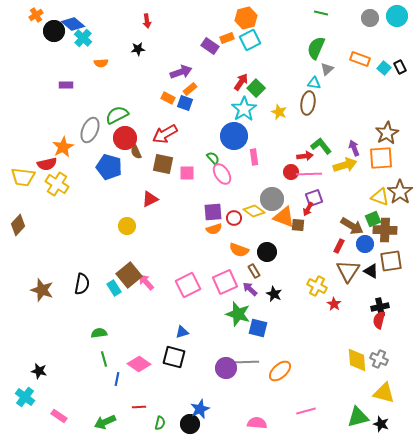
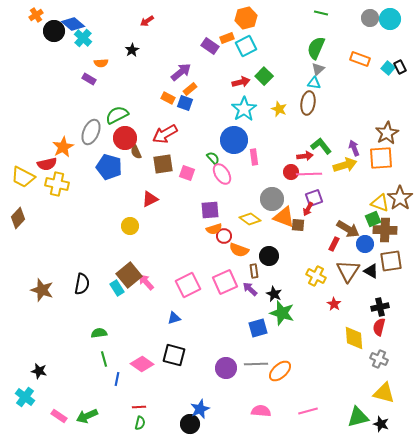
cyan circle at (397, 16): moved 7 px left, 3 px down
red arrow at (147, 21): rotated 64 degrees clockwise
cyan square at (250, 40): moved 4 px left, 6 px down
black star at (138, 49): moved 6 px left, 1 px down; rotated 24 degrees counterclockwise
cyan square at (384, 68): moved 4 px right
gray triangle at (327, 69): moved 9 px left
purple arrow at (181, 72): rotated 20 degrees counterclockwise
red arrow at (241, 82): rotated 42 degrees clockwise
purple rectangle at (66, 85): moved 23 px right, 6 px up; rotated 32 degrees clockwise
green square at (256, 88): moved 8 px right, 12 px up
yellow star at (279, 112): moved 3 px up
gray ellipse at (90, 130): moved 1 px right, 2 px down
blue circle at (234, 136): moved 4 px down
brown square at (163, 164): rotated 20 degrees counterclockwise
pink square at (187, 173): rotated 21 degrees clockwise
yellow trapezoid at (23, 177): rotated 20 degrees clockwise
yellow cross at (57, 184): rotated 20 degrees counterclockwise
brown star at (400, 192): moved 6 px down
yellow triangle at (380, 197): moved 6 px down
yellow diamond at (254, 211): moved 4 px left, 8 px down
purple square at (213, 212): moved 3 px left, 2 px up
red circle at (234, 218): moved 10 px left, 18 px down
brown diamond at (18, 225): moved 7 px up
yellow circle at (127, 226): moved 3 px right
brown arrow at (352, 226): moved 4 px left, 3 px down
red rectangle at (339, 246): moved 5 px left, 2 px up
black circle at (267, 252): moved 2 px right, 4 px down
brown rectangle at (254, 271): rotated 24 degrees clockwise
yellow cross at (317, 286): moved 1 px left, 10 px up
cyan rectangle at (114, 288): moved 3 px right
green star at (238, 314): moved 44 px right, 1 px up
red semicircle at (379, 320): moved 7 px down
blue square at (258, 328): rotated 30 degrees counterclockwise
blue triangle at (182, 332): moved 8 px left, 14 px up
black square at (174, 357): moved 2 px up
yellow diamond at (357, 360): moved 3 px left, 22 px up
gray line at (247, 362): moved 9 px right, 2 px down
pink diamond at (139, 364): moved 3 px right
pink line at (306, 411): moved 2 px right
green arrow at (105, 422): moved 18 px left, 6 px up
green semicircle at (160, 423): moved 20 px left
pink semicircle at (257, 423): moved 4 px right, 12 px up
